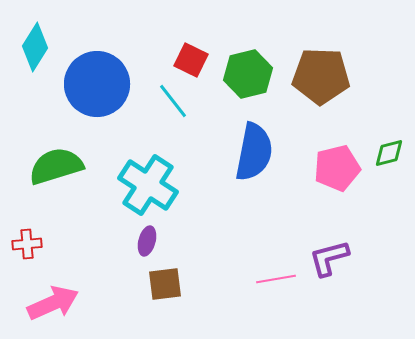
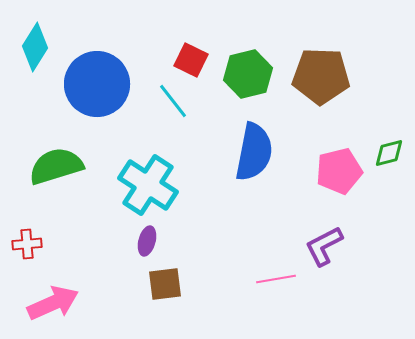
pink pentagon: moved 2 px right, 3 px down
purple L-shape: moved 5 px left, 12 px up; rotated 12 degrees counterclockwise
